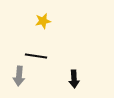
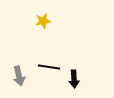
black line: moved 13 px right, 11 px down
gray arrow: rotated 18 degrees counterclockwise
